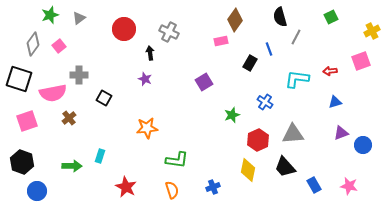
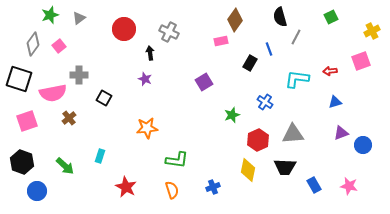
green arrow at (72, 166): moved 7 px left; rotated 42 degrees clockwise
black trapezoid at (285, 167): rotated 45 degrees counterclockwise
